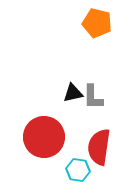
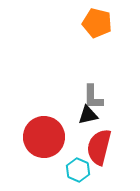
black triangle: moved 15 px right, 22 px down
red semicircle: rotated 6 degrees clockwise
cyan hexagon: rotated 15 degrees clockwise
